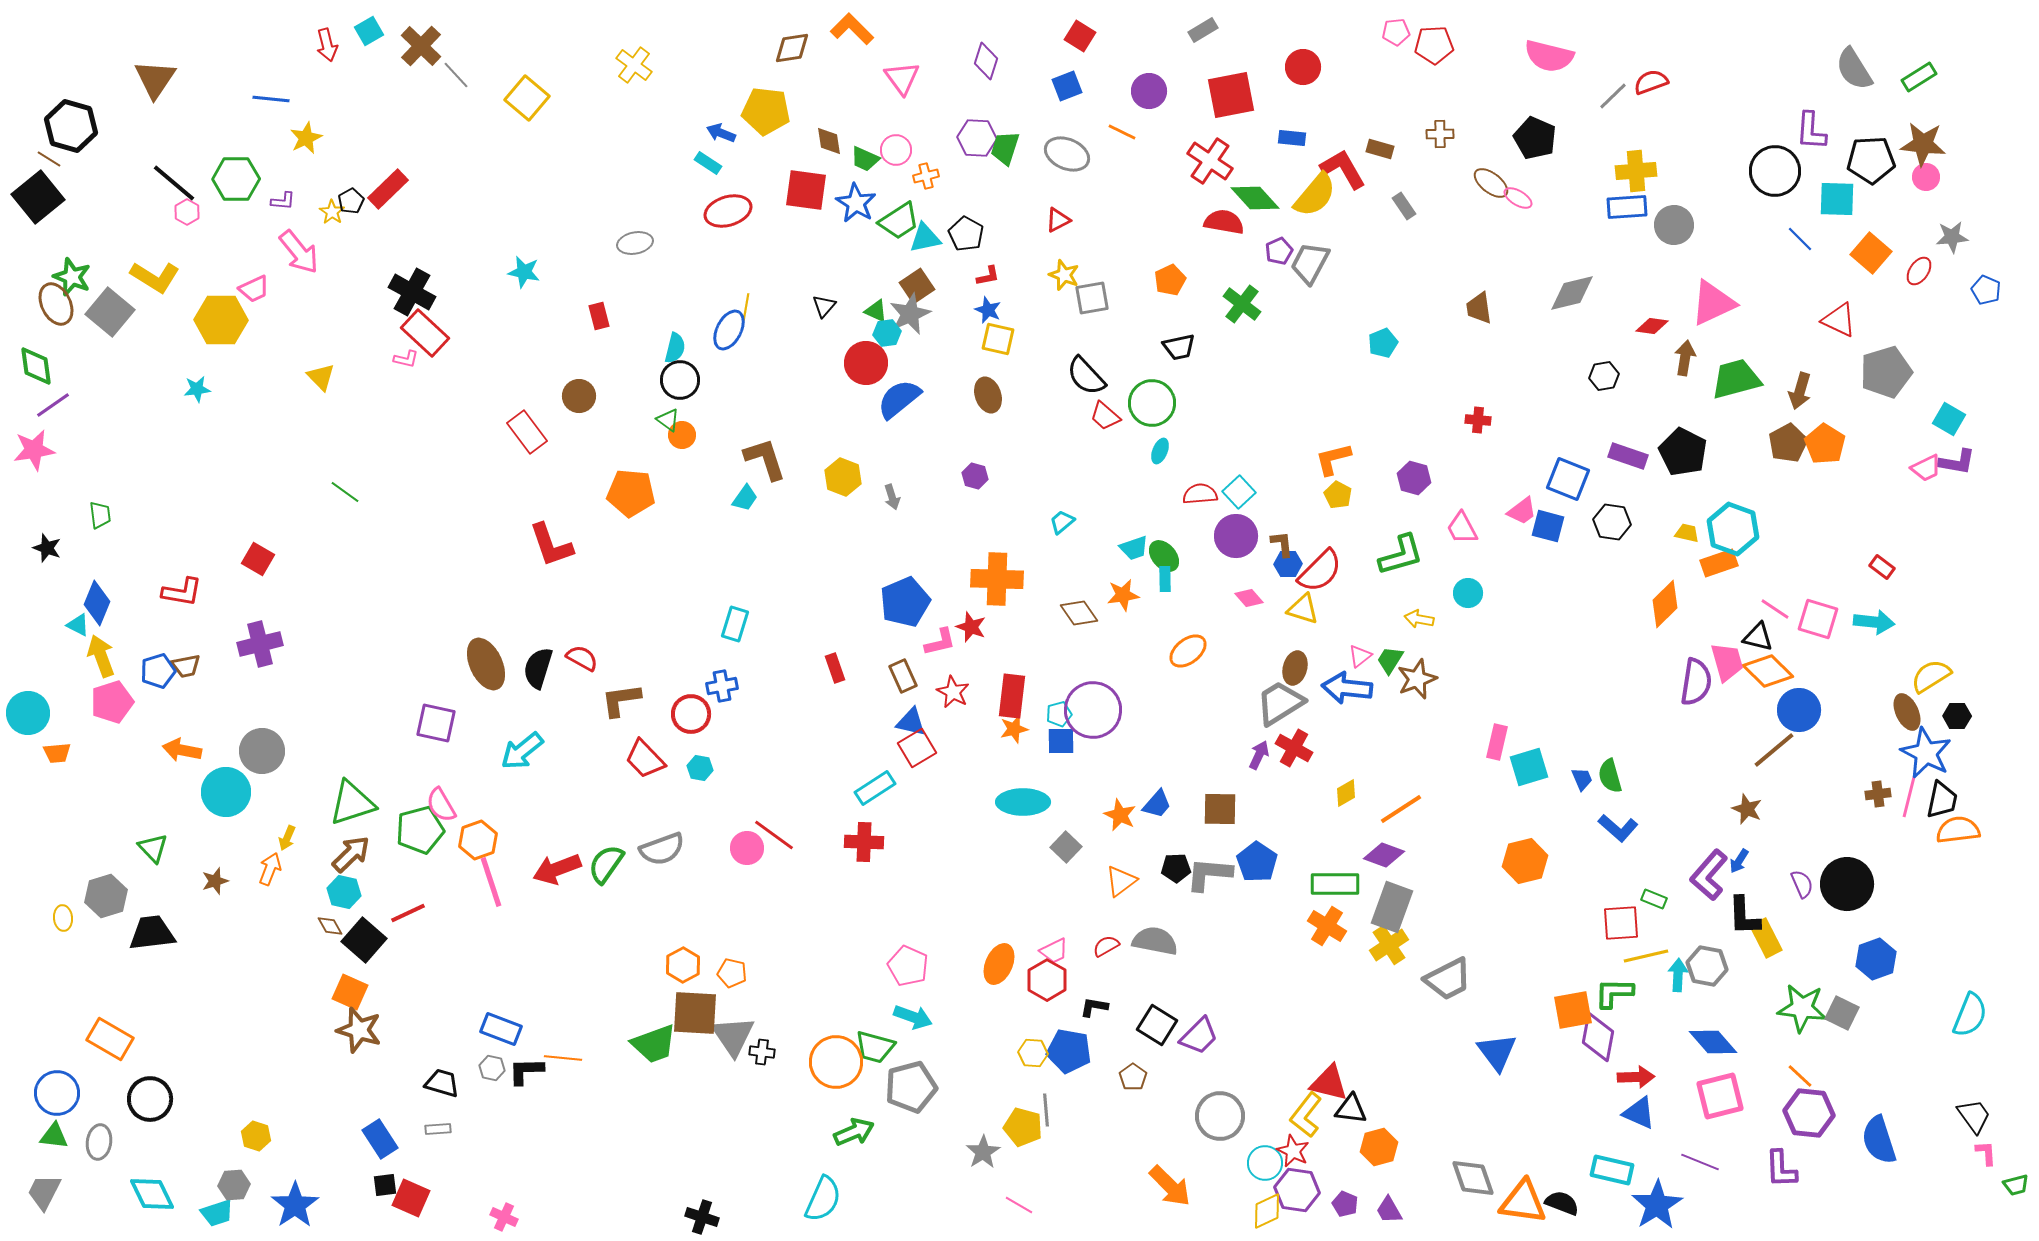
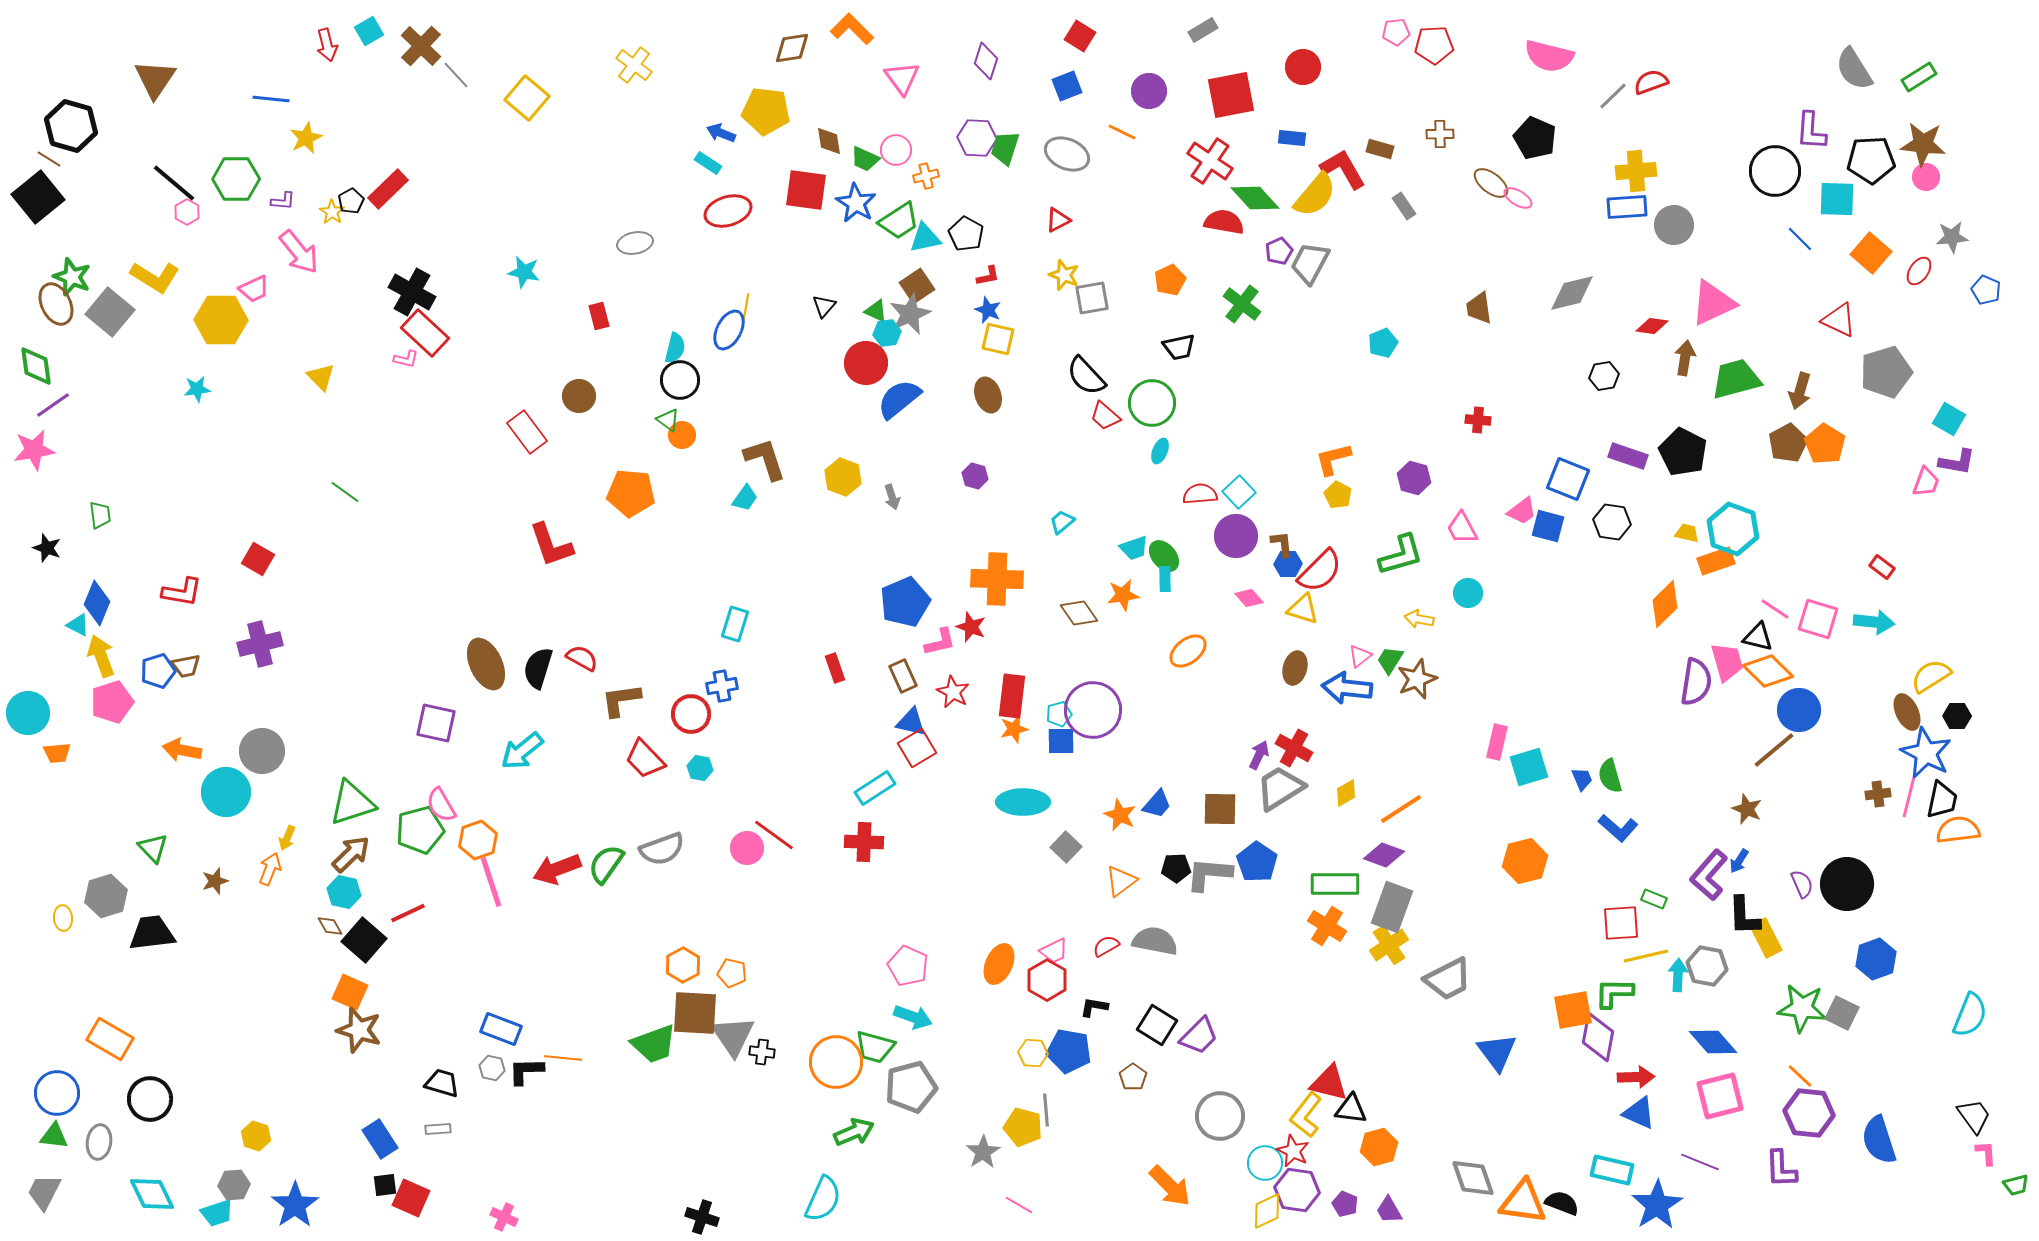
pink trapezoid at (1926, 468): moved 14 px down; rotated 44 degrees counterclockwise
orange rectangle at (1719, 563): moved 3 px left, 2 px up
gray trapezoid at (1280, 703): moved 85 px down
